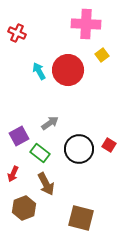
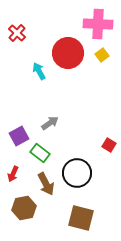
pink cross: moved 12 px right
red cross: rotated 18 degrees clockwise
red circle: moved 17 px up
black circle: moved 2 px left, 24 px down
brown hexagon: rotated 10 degrees clockwise
